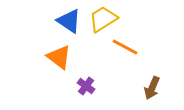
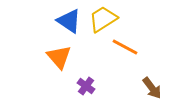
orange triangle: rotated 12 degrees clockwise
brown arrow: rotated 60 degrees counterclockwise
